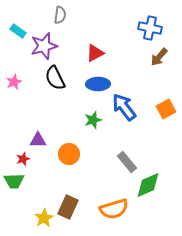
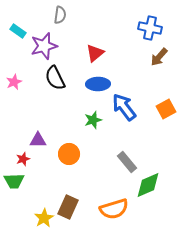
red triangle: rotated 12 degrees counterclockwise
